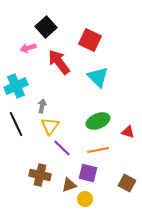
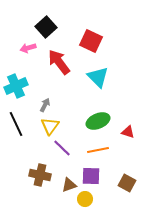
red square: moved 1 px right, 1 px down
gray arrow: moved 3 px right, 1 px up; rotated 16 degrees clockwise
purple square: moved 3 px right, 3 px down; rotated 12 degrees counterclockwise
